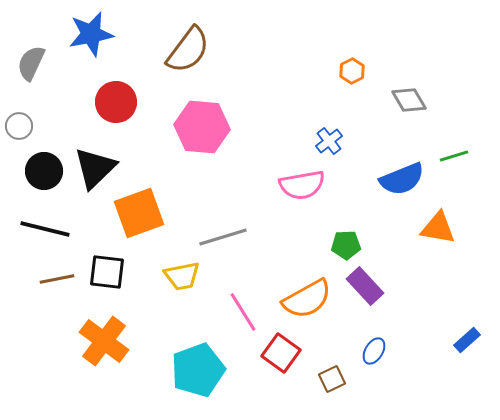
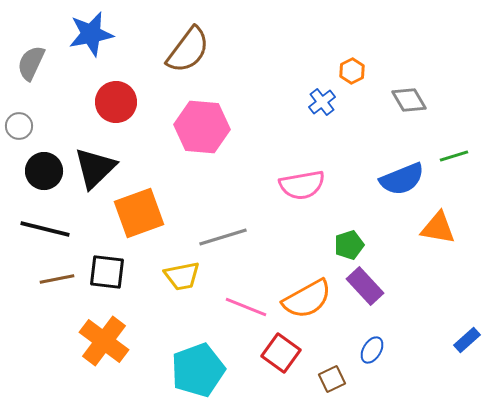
blue cross: moved 7 px left, 39 px up
green pentagon: moved 3 px right; rotated 16 degrees counterclockwise
pink line: moved 3 px right, 5 px up; rotated 36 degrees counterclockwise
blue ellipse: moved 2 px left, 1 px up
